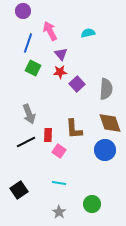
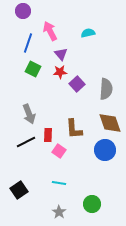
green square: moved 1 px down
